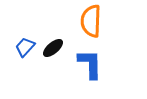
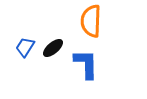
blue trapezoid: rotated 10 degrees counterclockwise
blue L-shape: moved 4 px left
